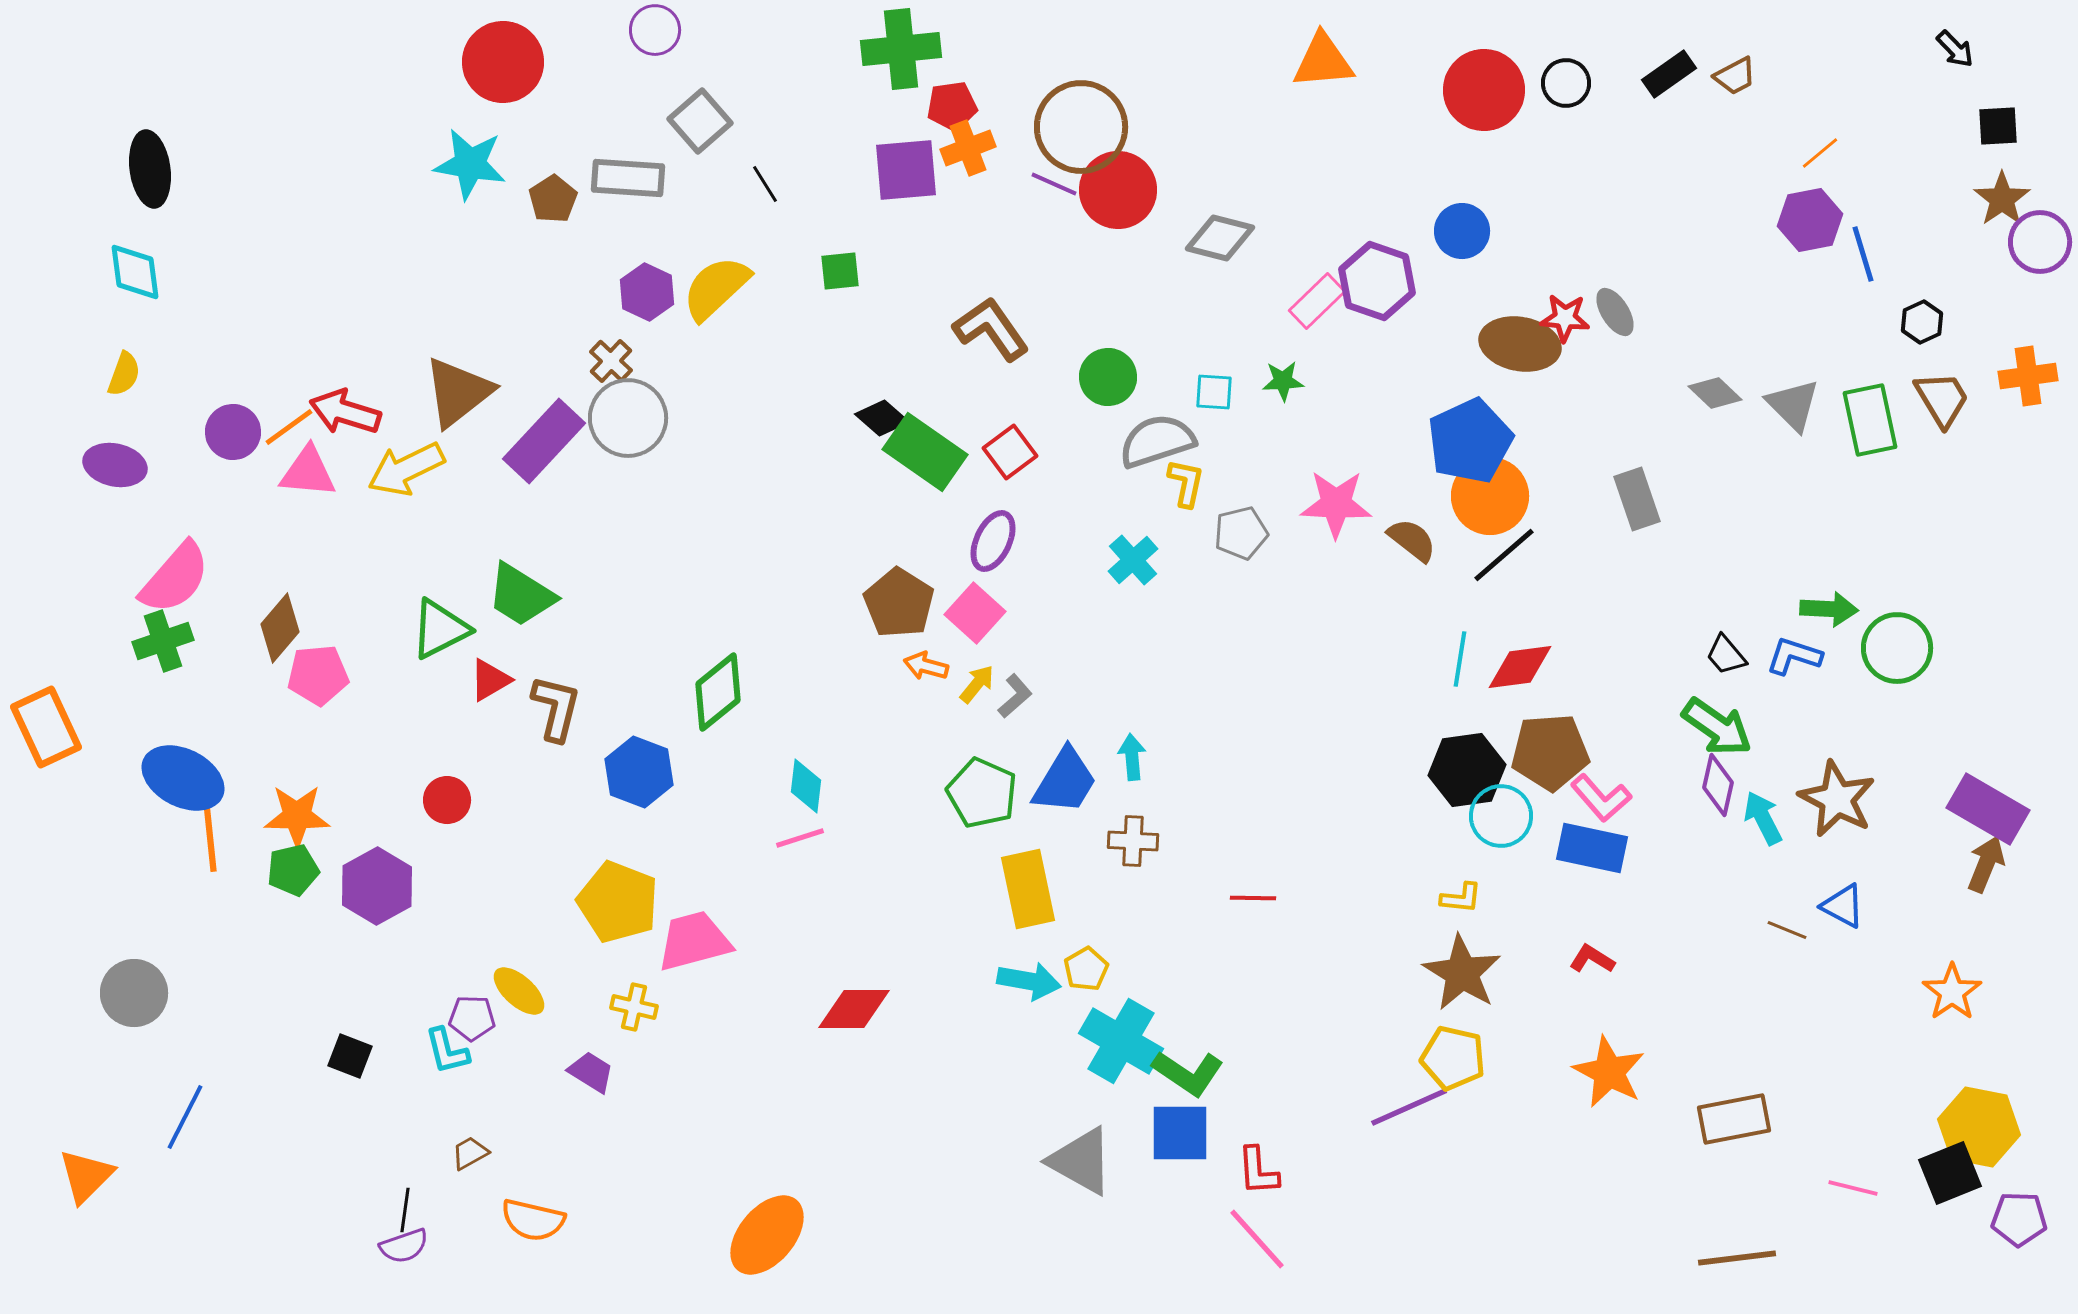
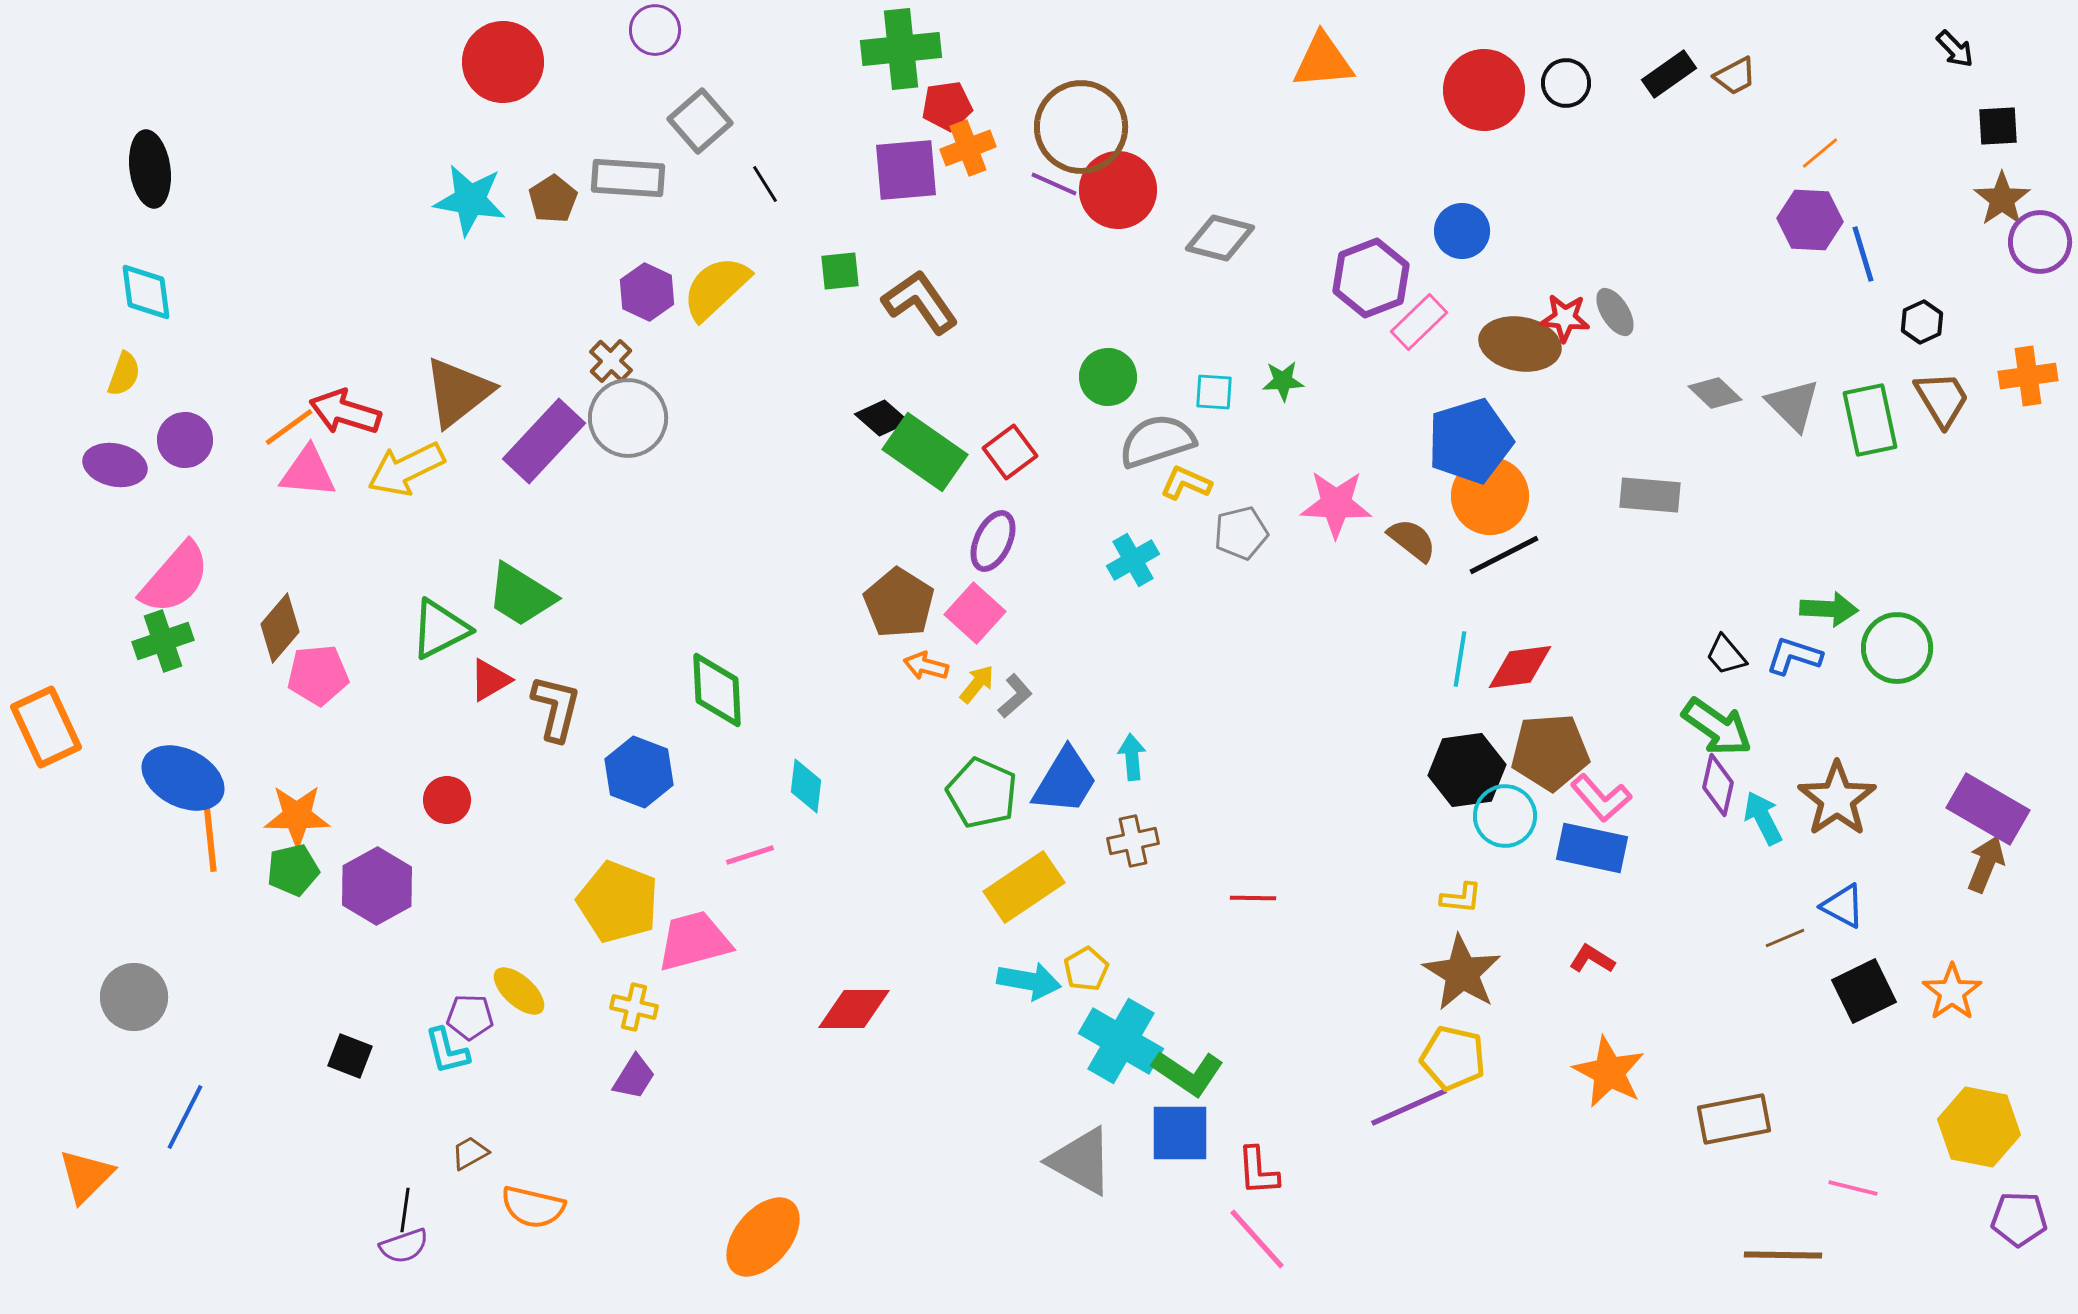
red pentagon at (952, 106): moved 5 px left
cyan star at (470, 164): moved 36 px down
purple hexagon at (1810, 220): rotated 14 degrees clockwise
cyan diamond at (135, 272): moved 11 px right, 20 px down
purple hexagon at (1377, 281): moved 6 px left, 3 px up; rotated 20 degrees clockwise
pink rectangle at (1317, 301): moved 102 px right, 21 px down
brown L-shape at (991, 329): moved 71 px left, 27 px up
purple circle at (233, 432): moved 48 px left, 8 px down
blue pentagon at (1470, 441): rotated 8 degrees clockwise
yellow L-shape at (1186, 483): rotated 78 degrees counterclockwise
gray rectangle at (1637, 499): moved 13 px right, 4 px up; rotated 66 degrees counterclockwise
black line at (1504, 555): rotated 14 degrees clockwise
cyan cross at (1133, 560): rotated 12 degrees clockwise
green diamond at (718, 692): moved 1 px left, 2 px up; rotated 54 degrees counterclockwise
brown star at (1837, 799): rotated 10 degrees clockwise
cyan circle at (1501, 816): moved 4 px right
pink line at (800, 838): moved 50 px left, 17 px down
brown cross at (1133, 841): rotated 15 degrees counterclockwise
yellow rectangle at (1028, 889): moved 4 px left, 2 px up; rotated 68 degrees clockwise
brown line at (1787, 930): moved 2 px left, 8 px down; rotated 45 degrees counterclockwise
gray circle at (134, 993): moved 4 px down
purple pentagon at (472, 1018): moved 2 px left, 1 px up
purple trapezoid at (591, 1072): moved 43 px right, 5 px down; rotated 90 degrees clockwise
black square at (1950, 1173): moved 86 px left, 182 px up; rotated 4 degrees counterclockwise
orange semicircle at (533, 1220): moved 13 px up
orange ellipse at (767, 1235): moved 4 px left, 2 px down
brown line at (1737, 1258): moved 46 px right, 3 px up; rotated 8 degrees clockwise
